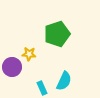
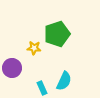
yellow star: moved 5 px right, 6 px up
purple circle: moved 1 px down
